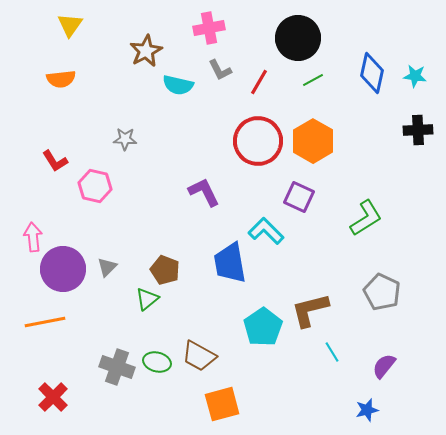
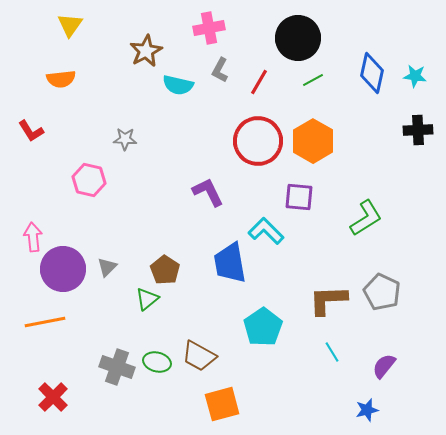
gray L-shape: rotated 55 degrees clockwise
red L-shape: moved 24 px left, 30 px up
pink hexagon: moved 6 px left, 6 px up
purple L-shape: moved 4 px right
purple square: rotated 20 degrees counterclockwise
brown pentagon: rotated 12 degrees clockwise
brown L-shape: moved 18 px right, 10 px up; rotated 12 degrees clockwise
